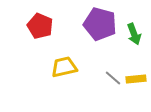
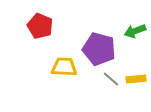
purple pentagon: moved 1 px left, 25 px down
green arrow: moved 1 px right, 3 px up; rotated 90 degrees clockwise
yellow trapezoid: rotated 16 degrees clockwise
gray line: moved 2 px left, 1 px down
